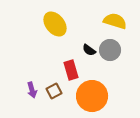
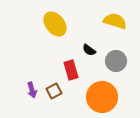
gray circle: moved 6 px right, 11 px down
orange circle: moved 10 px right, 1 px down
